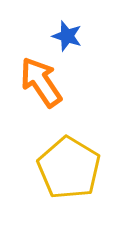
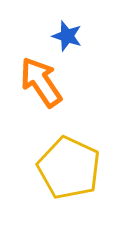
yellow pentagon: rotated 6 degrees counterclockwise
